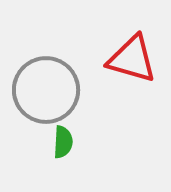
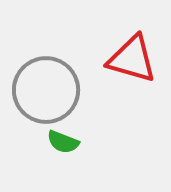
green semicircle: rotated 108 degrees clockwise
